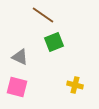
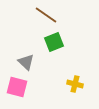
brown line: moved 3 px right
gray triangle: moved 6 px right, 5 px down; rotated 18 degrees clockwise
yellow cross: moved 1 px up
